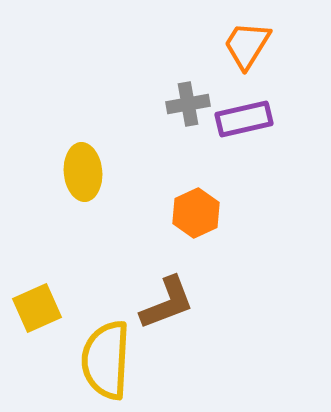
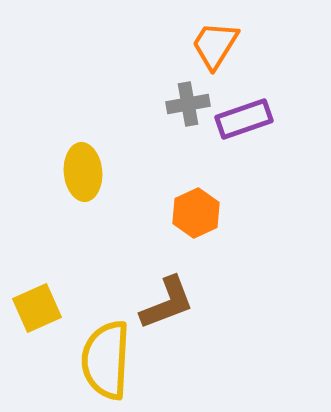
orange trapezoid: moved 32 px left
purple rectangle: rotated 6 degrees counterclockwise
